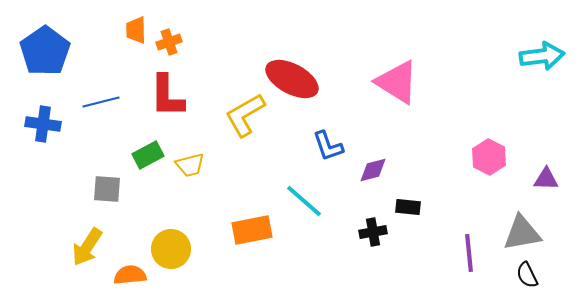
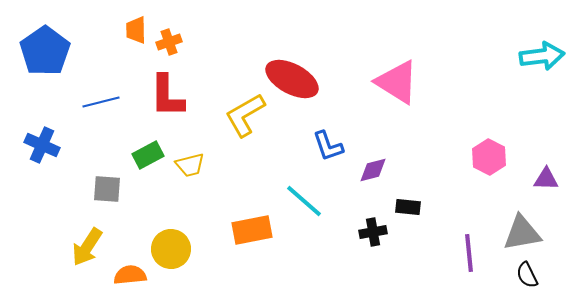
blue cross: moved 1 px left, 21 px down; rotated 16 degrees clockwise
